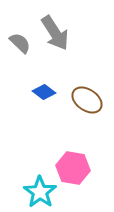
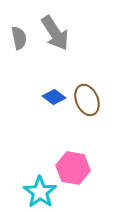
gray semicircle: moved 1 px left, 5 px up; rotated 35 degrees clockwise
blue diamond: moved 10 px right, 5 px down
brown ellipse: rotated 32 degrees clockwise
